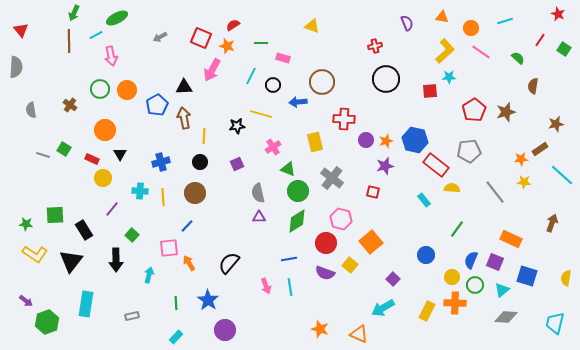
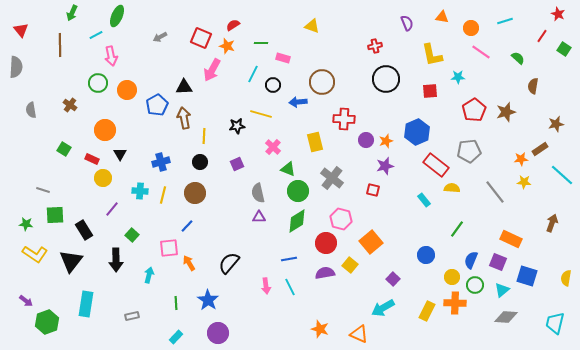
green arrow at (74, 13): moved 2 px left
green ellipse at (117, 18): moved 2 px up; rotated 40 degrees counterclockwise
red line at (540, 40): moved 2 px right, 4 px up
brown line at (69, 41): moved 9 px left, 4 px down
yellow L-shape at (445, 51): moved 13 px left, 4 px down; rotated 120 degrees clockwise
cyan line at (251, 76): moved 2 px right, 2 px up
cyan star at (449, 77): moved 9 px right
green circle at (100, 89): moved 2 px left, 6 px up
blue hexagon at (415, 140): moved 2 px right, 8 px up; rotated 25 degrees clockwise
pink cross at (273, 147): rotated 14 degrees counterclockwise
gray line at (43, 155): moved 35 px down
red square at (373, 192): moved 2 px up
yellow line at (163, 197): moved 2 px up; rotated 18 degrees clockwise
purple square at (495, 262): moved 3 px right
purple semicircle at (325, 273): rotated 150 degrees clockwise
pink arrow at (266, 286): rotated 14 degrees clockwise
cyan line at (290, 287): rotated 18 degrees counterclockwise
purple circle at (225, 330): moved 7 px left, 3 px down
